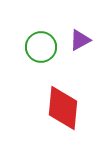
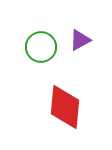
red diamond: moved 2 px right, 1 px up
